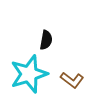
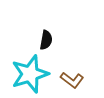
cyan star: moved 1 px right
